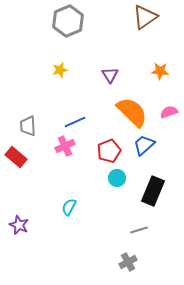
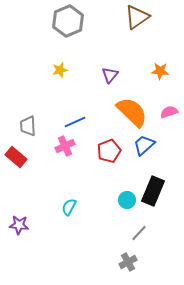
brown triangle: moved 8 px left
purple triangle: rotated 12 degrees clockwise
cyan circle: moved 10 px right, 22 px down
purple star: rotated 18 degrees counterclockwise
gray line: moved 3 px down; rotated 30 degrees counterclockwise
